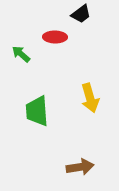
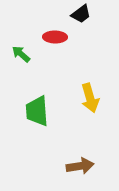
brown arrow: moved 1 px up
